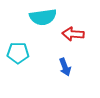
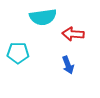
blue arrow: moved 3 px right, 2 px up
